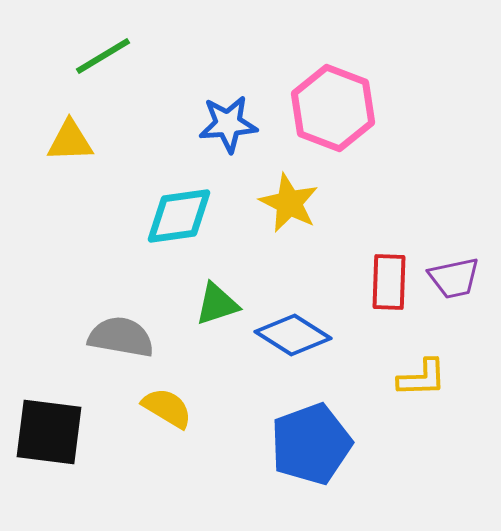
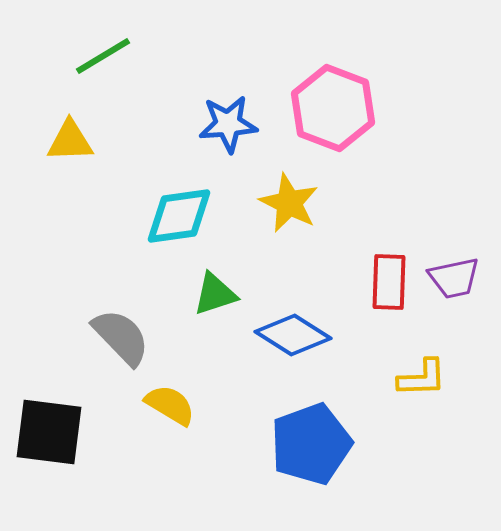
green triangle: moved 2 px left, 10 px up
gray semicircle: rotated 36 degrees clockwise
yellow semicircle: moved 3 px right, 3 px up
